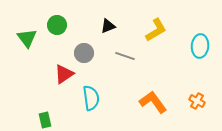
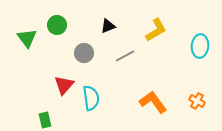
gray line: rotated 48 degrees counterclockwise
red triangle: moved 11 px down; rotated 15 degrees counterclockwise
